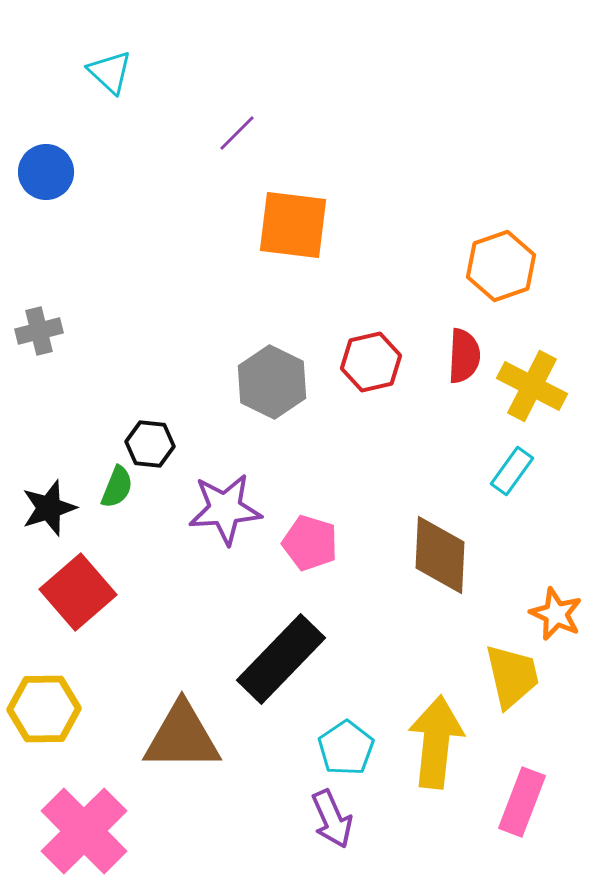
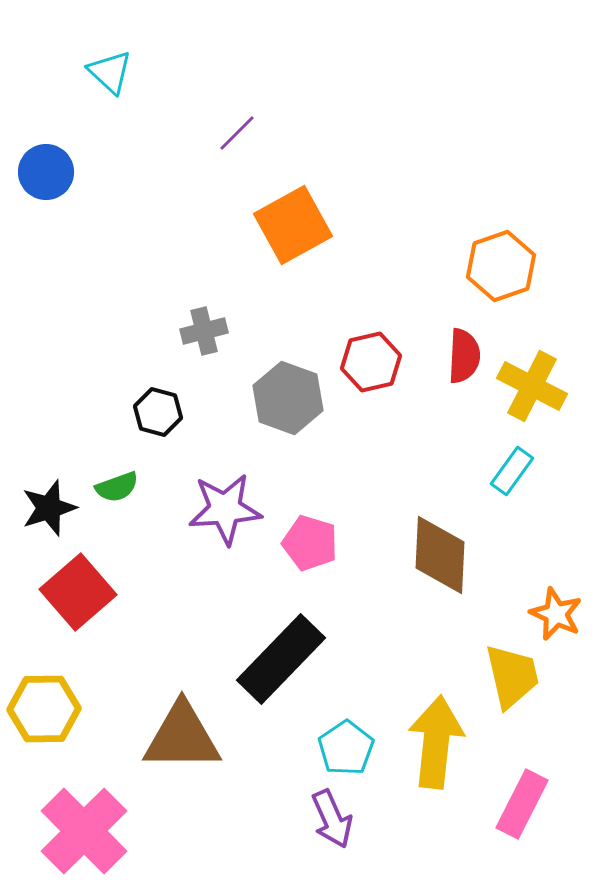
orange square: rotated 36 degrees counterclockwise
gray cross: moved 165 px right
gray hexagon: moved 16 px right, 16 px down; rotated 6 degrees counterclockwise
black hexagon: moved 8 px right, 32 px up; rotated 9 degrees clockwise
green semicircle: rotated 48 degrees clockwise
pink rectangle: moved 2 px down; rotated 6 degrees clockwise
